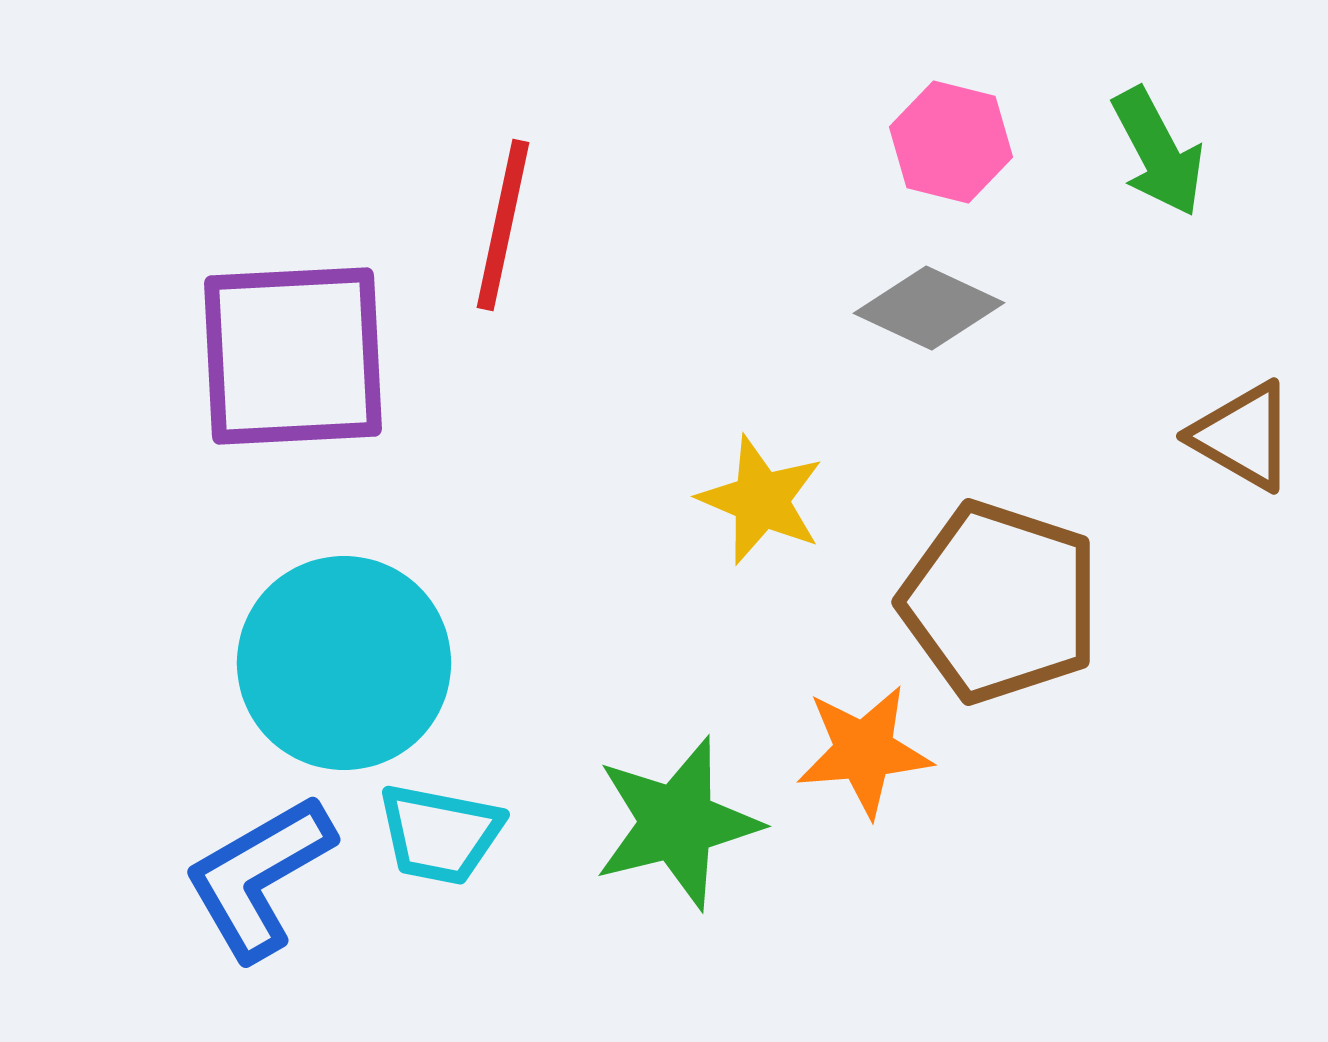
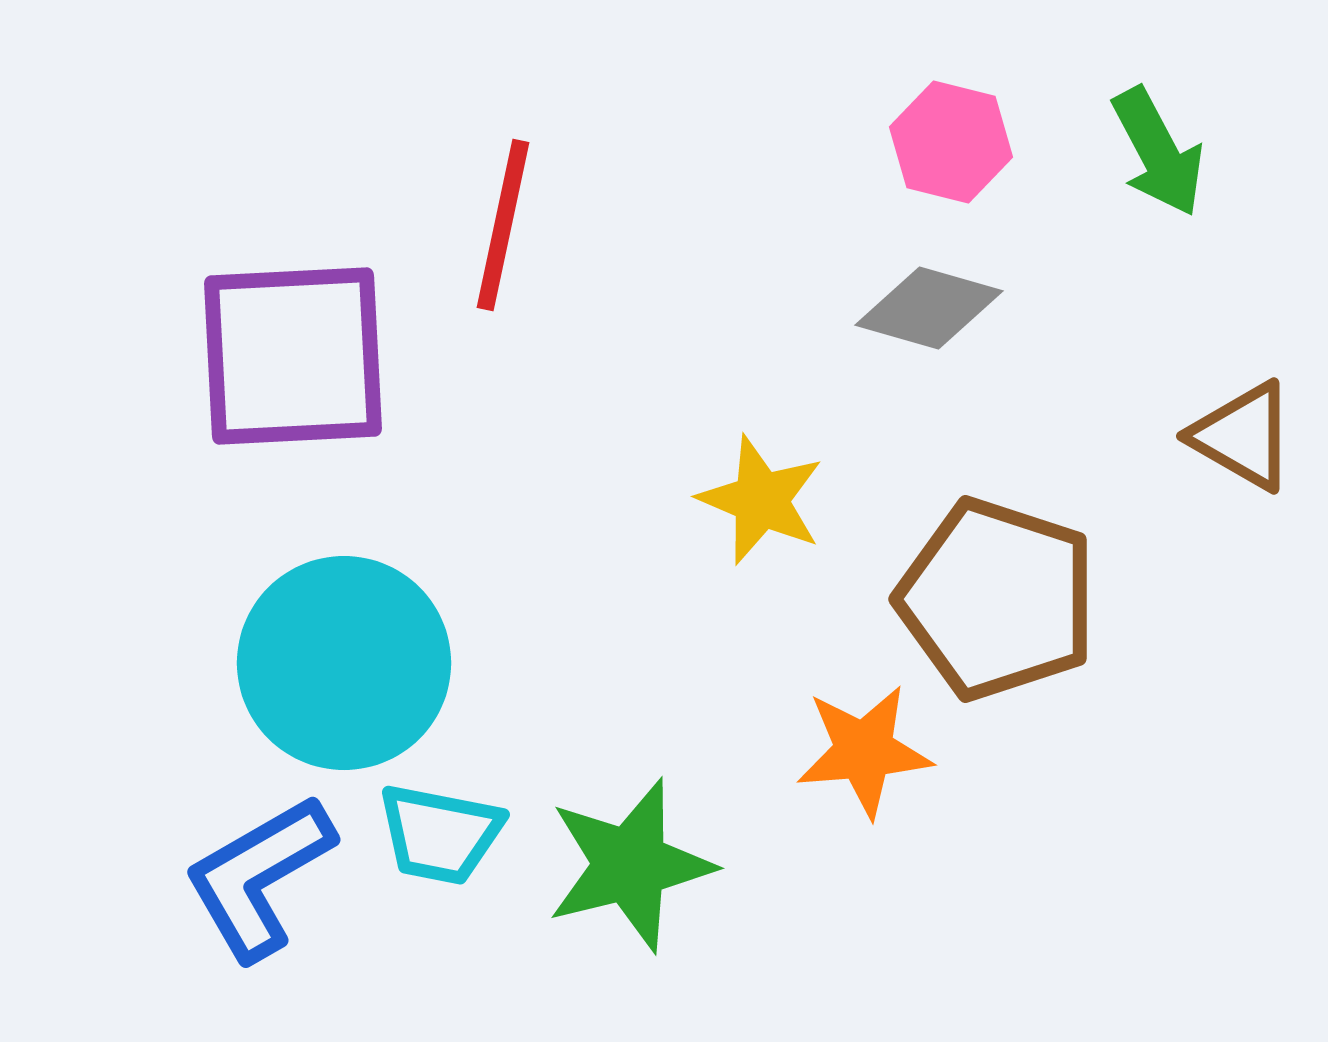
gray diamond: rotated 9 degrees counterclockwise
brown pentagon: moved 3 px left, 3 px up
green star: moved 47 px left, 42 px down
